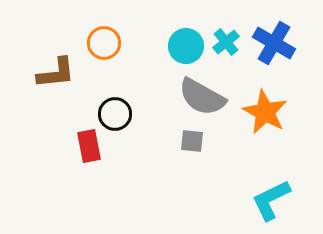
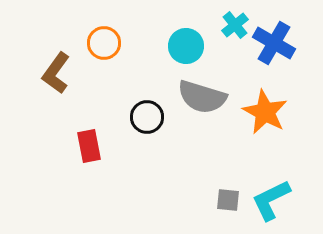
cyan cross: moved 9 px right, 17 px up
brown L-shape: rotated 132 degrees clockwise
gray semicircle: rotated 12 degrees counterclockwise
black circle: moved 32 px right, 3 px down
gray square: moved 36 px right, 59 px down
